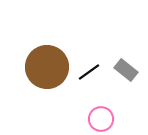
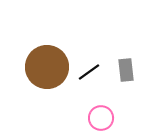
gray rectangle: rotated 45 degrees clockwise
pink circle: moved 1 px up
